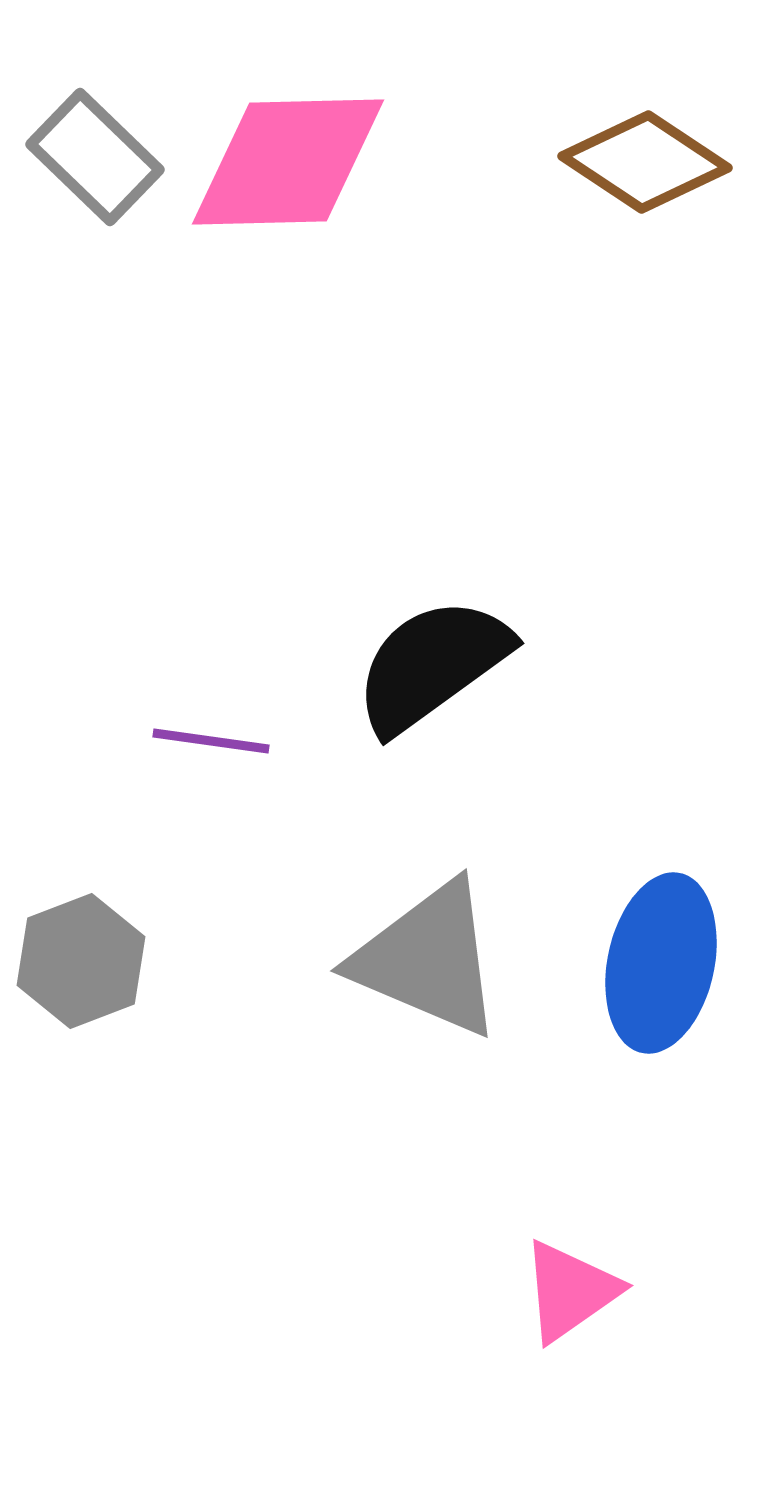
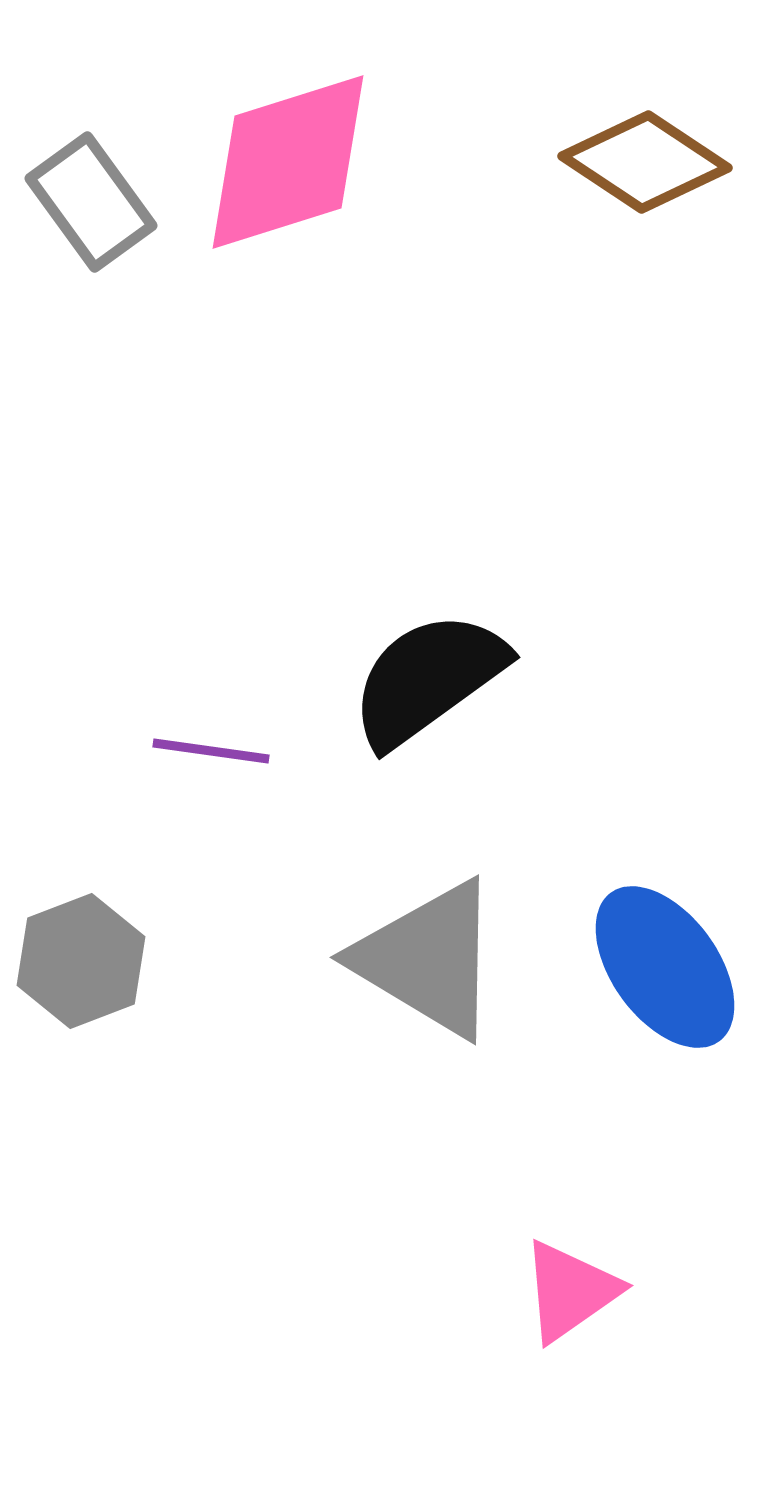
gray rectangle: moved 4 px left, 45 px down; rotated 10 degrees clockwise
pink diamond: rotated 16 degrees counterclockwise
black semicircle: moved 4 px left, 14 px down
purple line: moved 10 px down
gray triangle: rotated 8 degrees clockwise
blue ellipse: moved 4 px right, 4 px down; rotated 48 degrees counterclockwise
